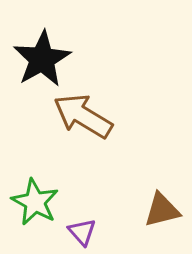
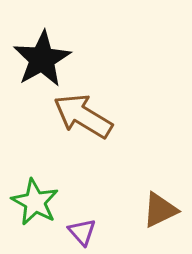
brown triangle: moved 2 px left; rotated 12 degrees counterclockwise
